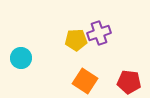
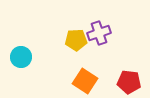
cyan circle: moved 1 px up
